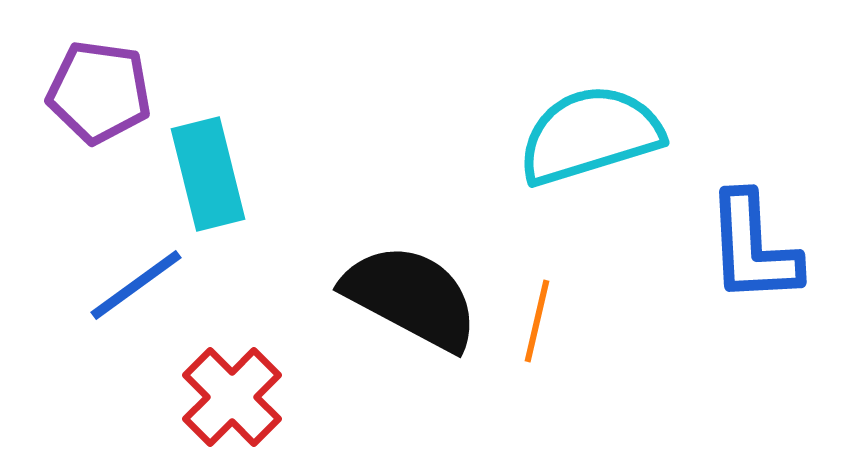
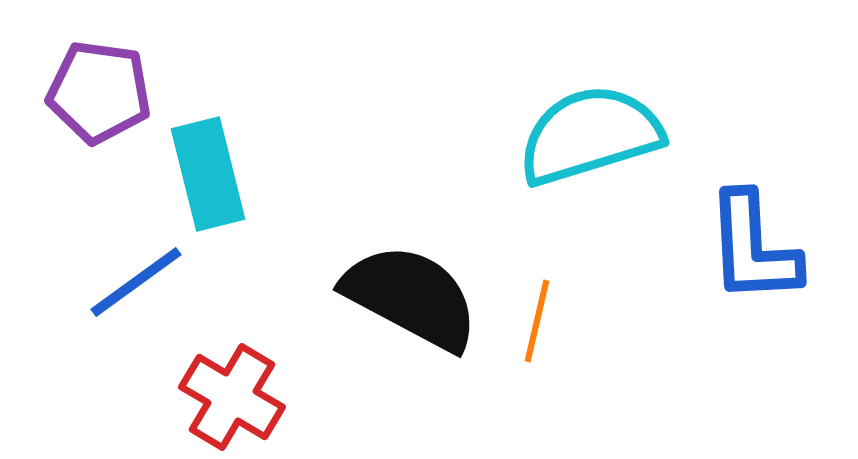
blue line: moved 3 px up
red cross: rotated 14 degrees counterclockwise
